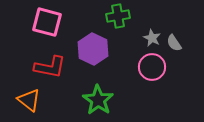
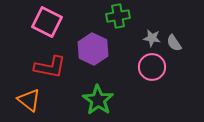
pink square: rotated 12 degrees clockwise
gray star: rotated 18 degrees counterclockwise
